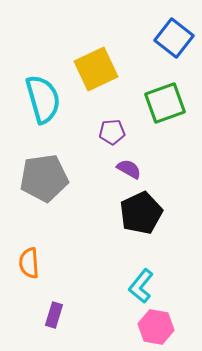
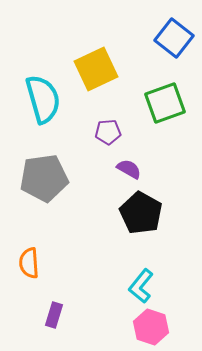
purple pentagon: moved 4 px left
black pentagon: rotated 18 degrees counterclockwise
pink hexagon: moved 5 px left; rotated 8 degrees clockwise
